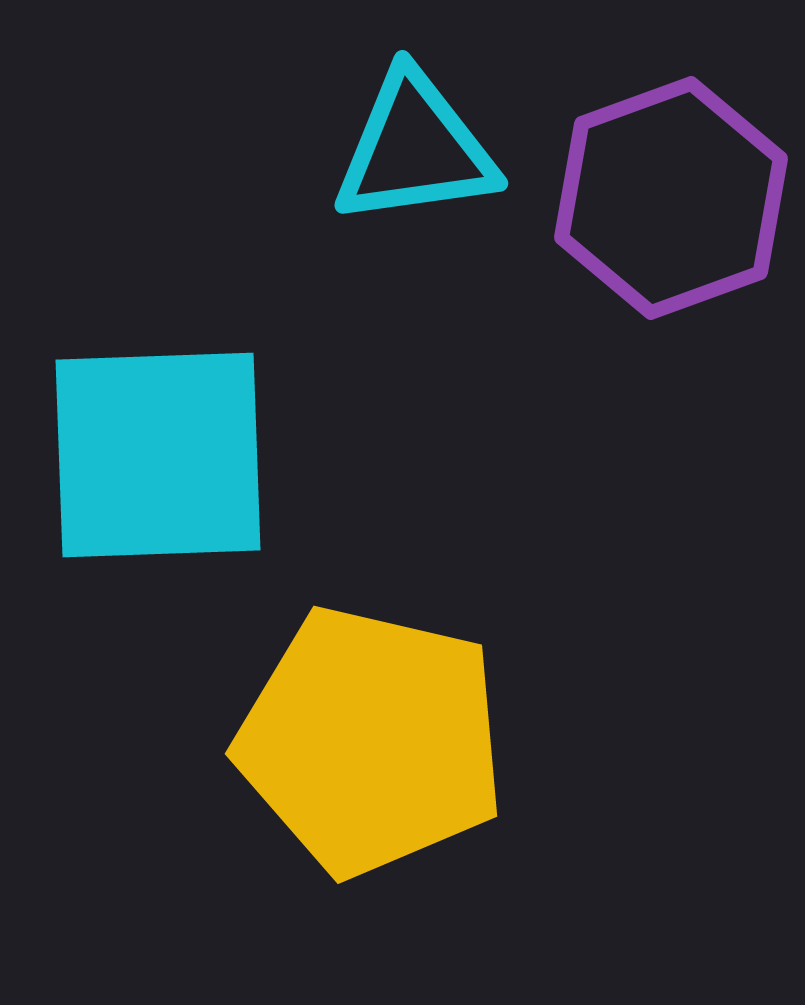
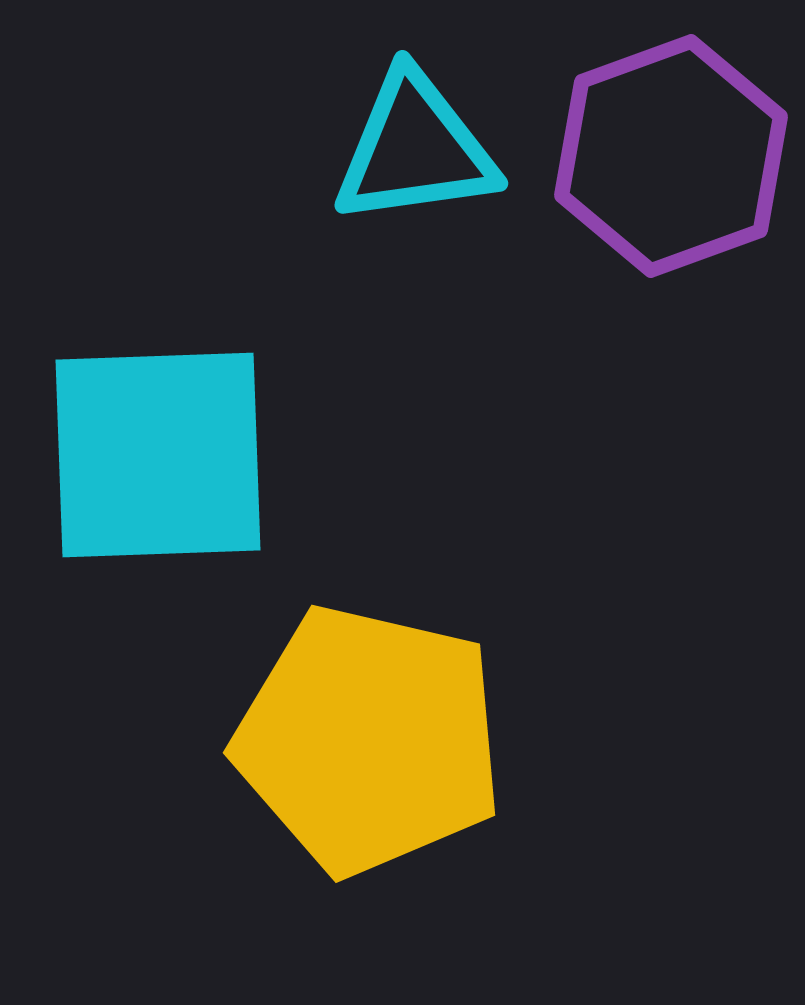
purple hexagon: moved 42 px up
yellow pentagon: moved 2 px left, 1 px up
